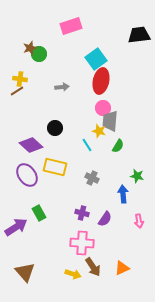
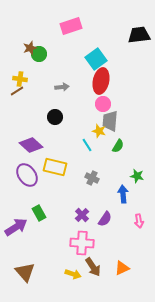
pink circle: moved 4 px up
black circle: moved 11 px up
purple cross: moved 2 px down; rotated 32 degrees clockwise
